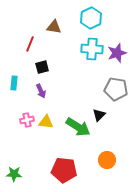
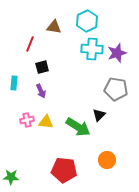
cyan hexagon: moved 4 px left, 3 px down
green star: moved 3 px left, 3 px down
